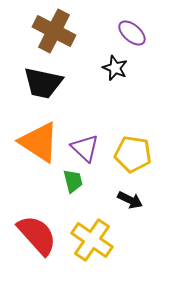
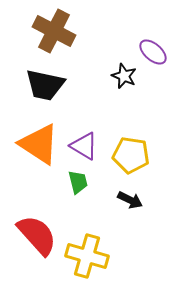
purple ellipse: moved 21 px right, 19 px down
black star: moved 9 px right, 8 px down
black trapezoid: moved 2 px right, 2 px down
orange triangle: moved 2 px down
purple triangle: moved 1 px left, 2 px up; rotated 12 degrees counterclockwise
yellow pentagon: moved 2 px left, 1 px down
green trapezoid: moved 5 px right, 1 px down
yellow cross: moved 5 px left, 16 px down; rotated 18 degrees counterclockwise
